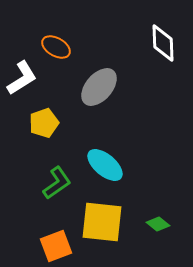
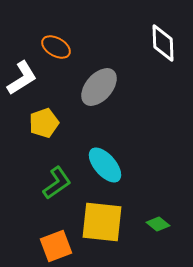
cyan ellipse: rotated 9 degrees clockwise
